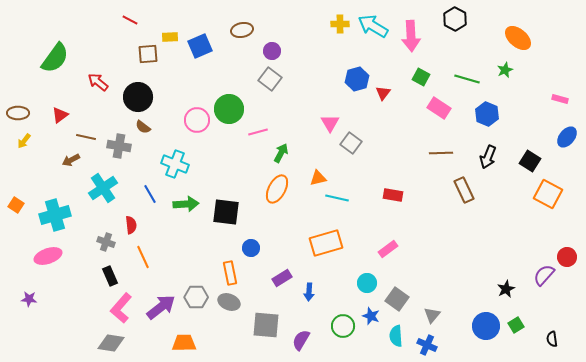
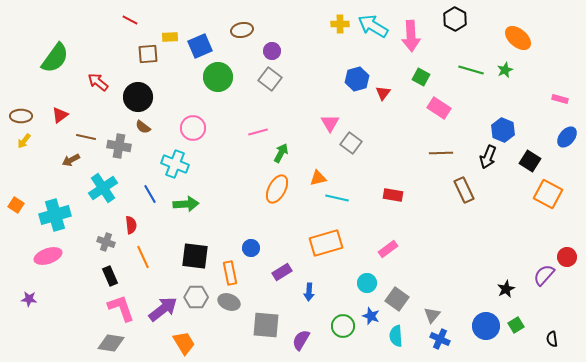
green line at (467, 79): moved 4 px right, 9 px up
green circle at (229, 109): moved 11 px left, 32 px up
brown ellipse at (18, 113): moved 3 px right, 3 px down
blue hexagon at (487, 114): moved 16 px right, 16 px down
pink circle at (197, 120): moved 4 px left, 8 px down
black square at (226, 212): moved 31 px left, 44 px down
purple rectangle at (282, 278): moved 6 px up
purple arrow at (161, 307): moved 2 px right, 2 px down
pink L-shape at (121, 308): rotated 120 degrees clockwise
orange trapezoid at (184, 343): rotated 60 degrees clockwise
blue cross at (427, 345): moved 13 px right, 6 px up
